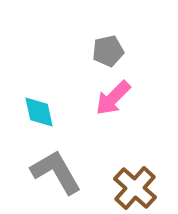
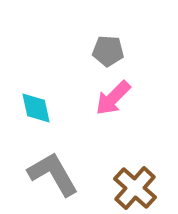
gray pentagon: rotated 16 degrees clockwise
cyan diamond: moved 3 px left, 4 px up
gray L-shape: moved 3 px left, 2 px down
